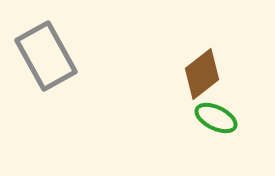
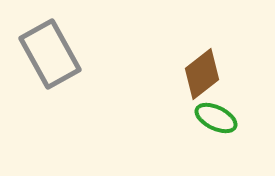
gray rectangle: moved 4 px right, 2 px up
